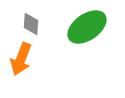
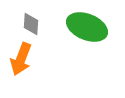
green ellipse: rotated 57 degrees clockwise
